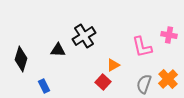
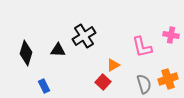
pink cross: moved 2 px right
black diamond: moved 5 px right, 6 px up
orange cross: rotated 24 degrees clockwise
gray semicircle: rotated 144 degrees clockwise
